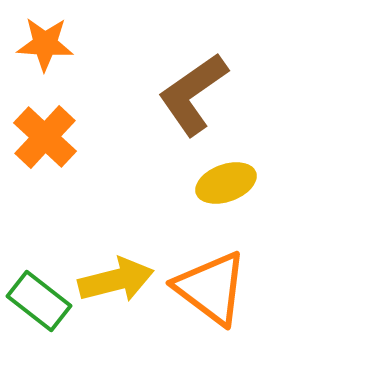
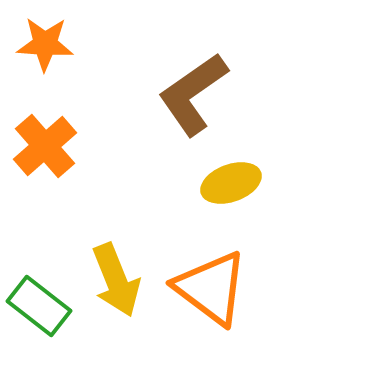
orange cross: moved 9 px down; rotated 6 degrees clockwise
yellow ellipse: moved 5 px right
yellow arrow: rotated 82 degrees clockwise
green rectangle: moved 5 px down
